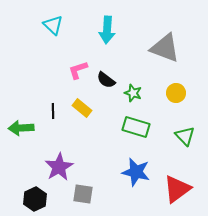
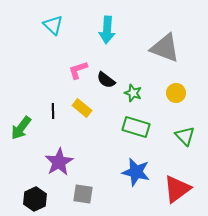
green arrow: rotated 50 degrees counterclockwise
purple star: moved 5 px up
